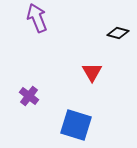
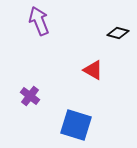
purple arrow: moved 2 px right, 3 px down
red triangle: moved 1 px right, 2 px up; rotated 30 degrees counterclockwise
purple cross: moved 1 px right
